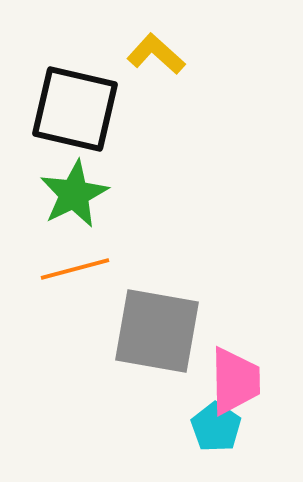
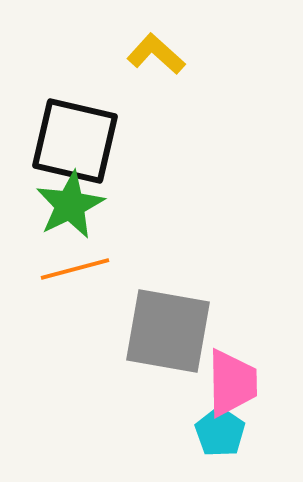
black square: moved 32 px down
green star: moved 4 px left, 11 px down
gray square: moved 11 px right
pink trapezoid: moved 3 px left, 2 px down
cyan pentagon: moved 4 px right, 5 px down
